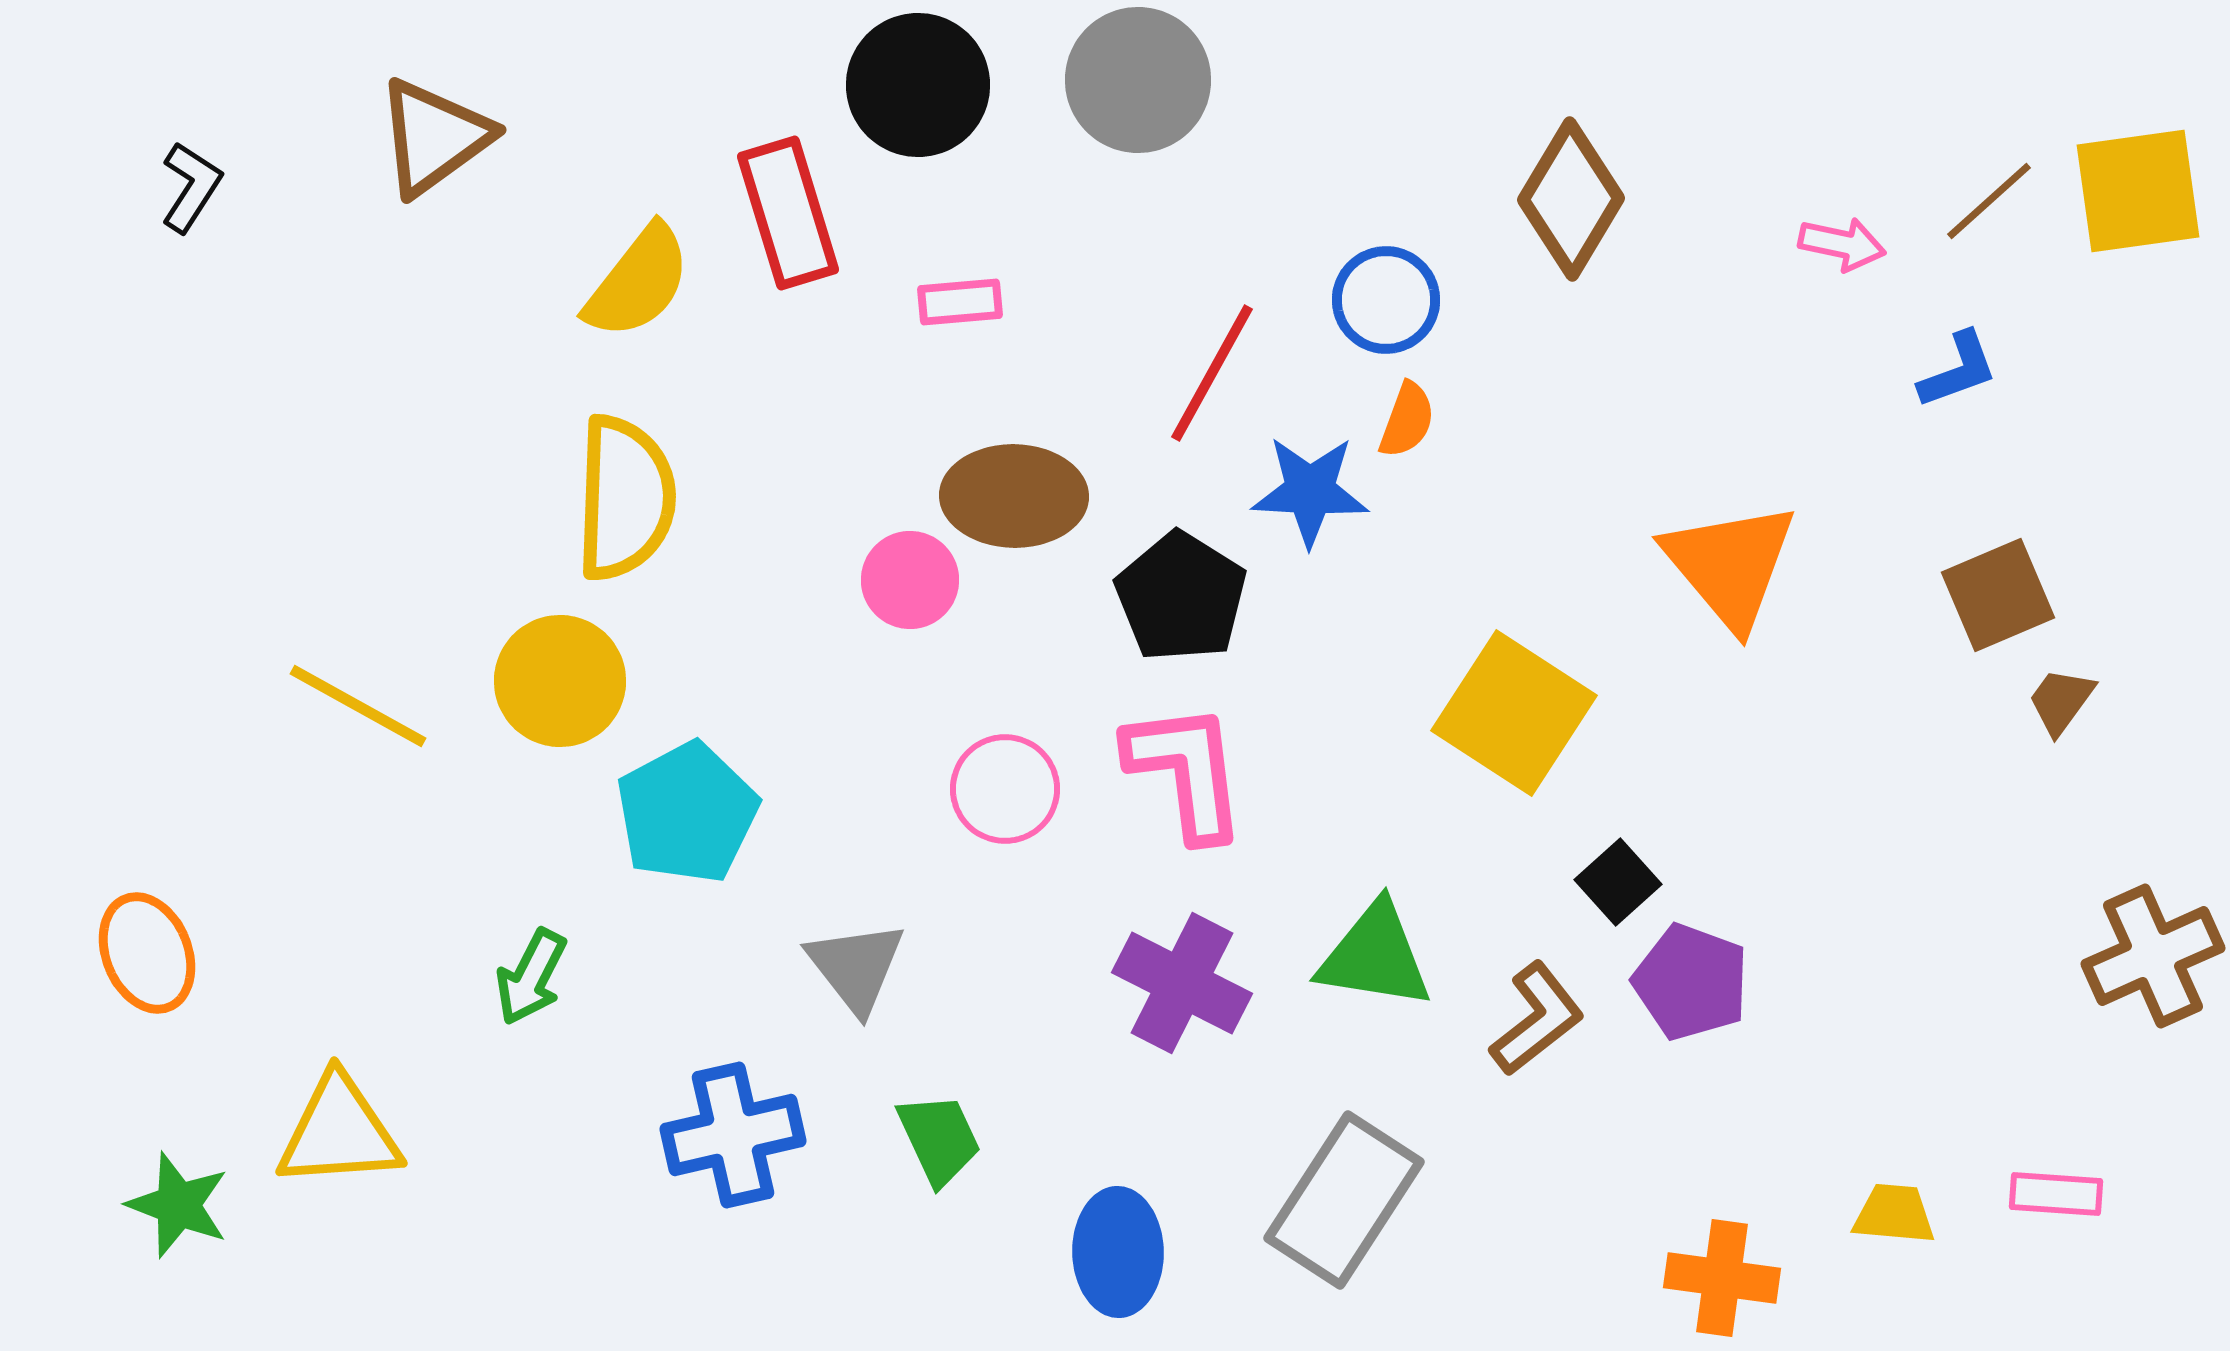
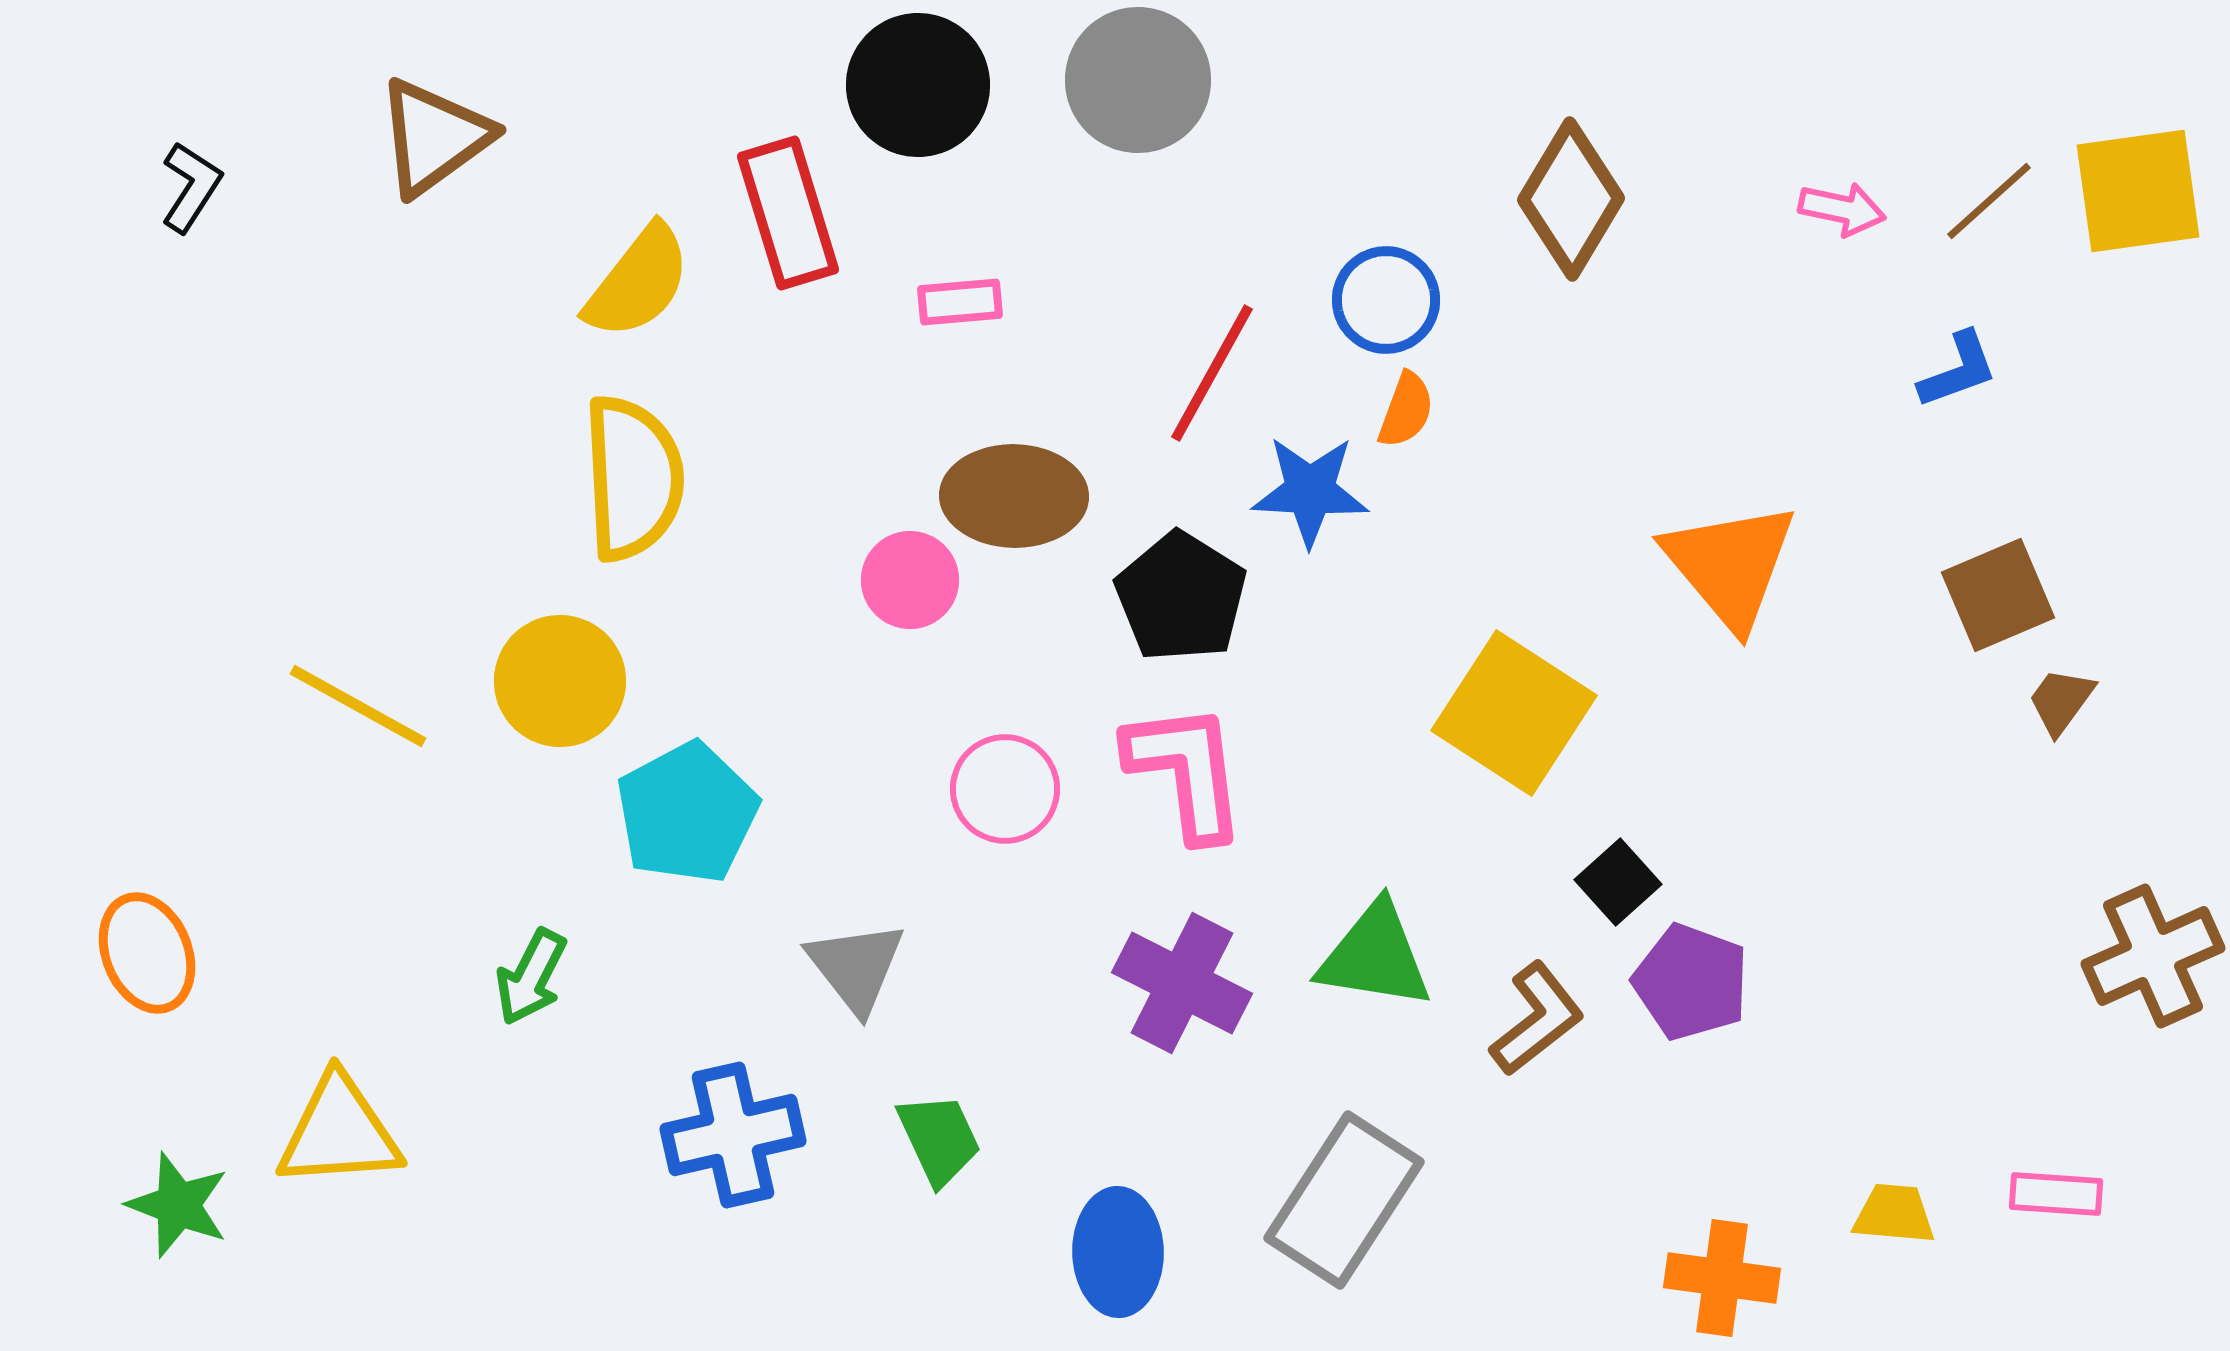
pink arrow at (1842, 244): moved 35 px up
orange semicircle at (1407, 420): moved 1 px left, 10 px up
yellow semicircle at (625, 498): moved 8 px right, 20 px up; rotated 5 degrees counterclockwise
